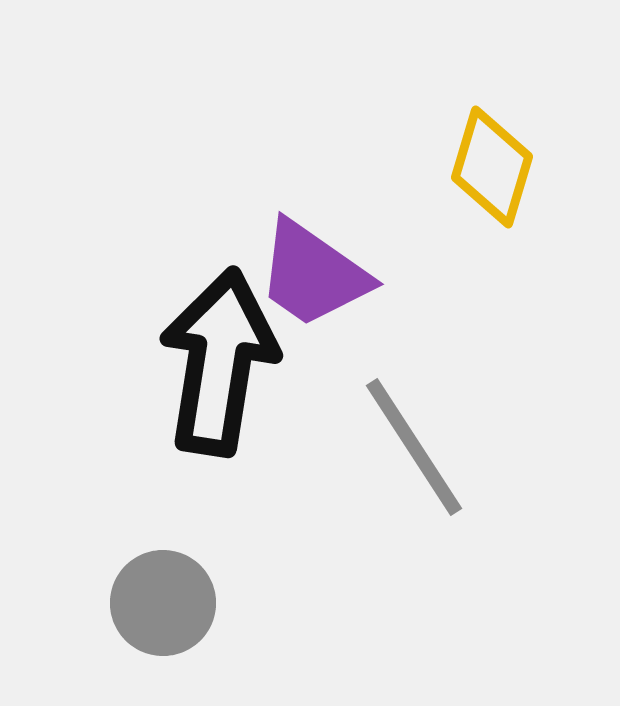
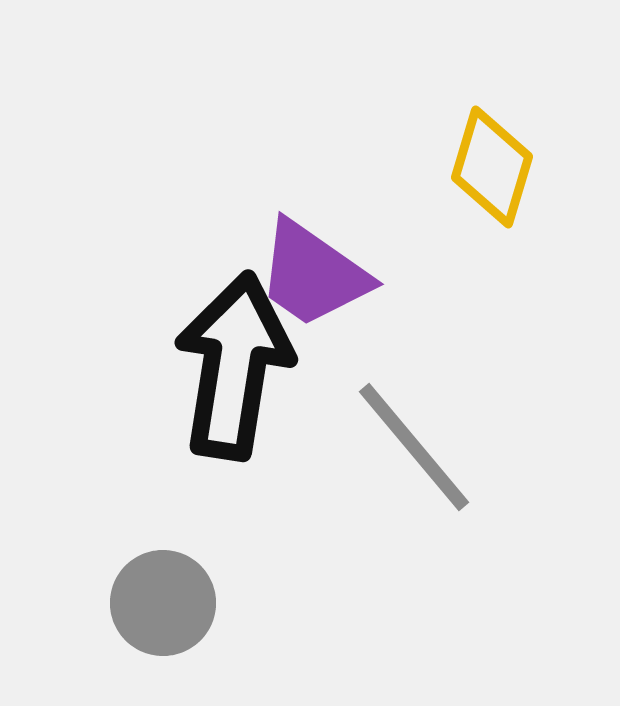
black arrow: moved 15 px right, 4 px down
gray line: rotated 7 degrees counterclockwise
